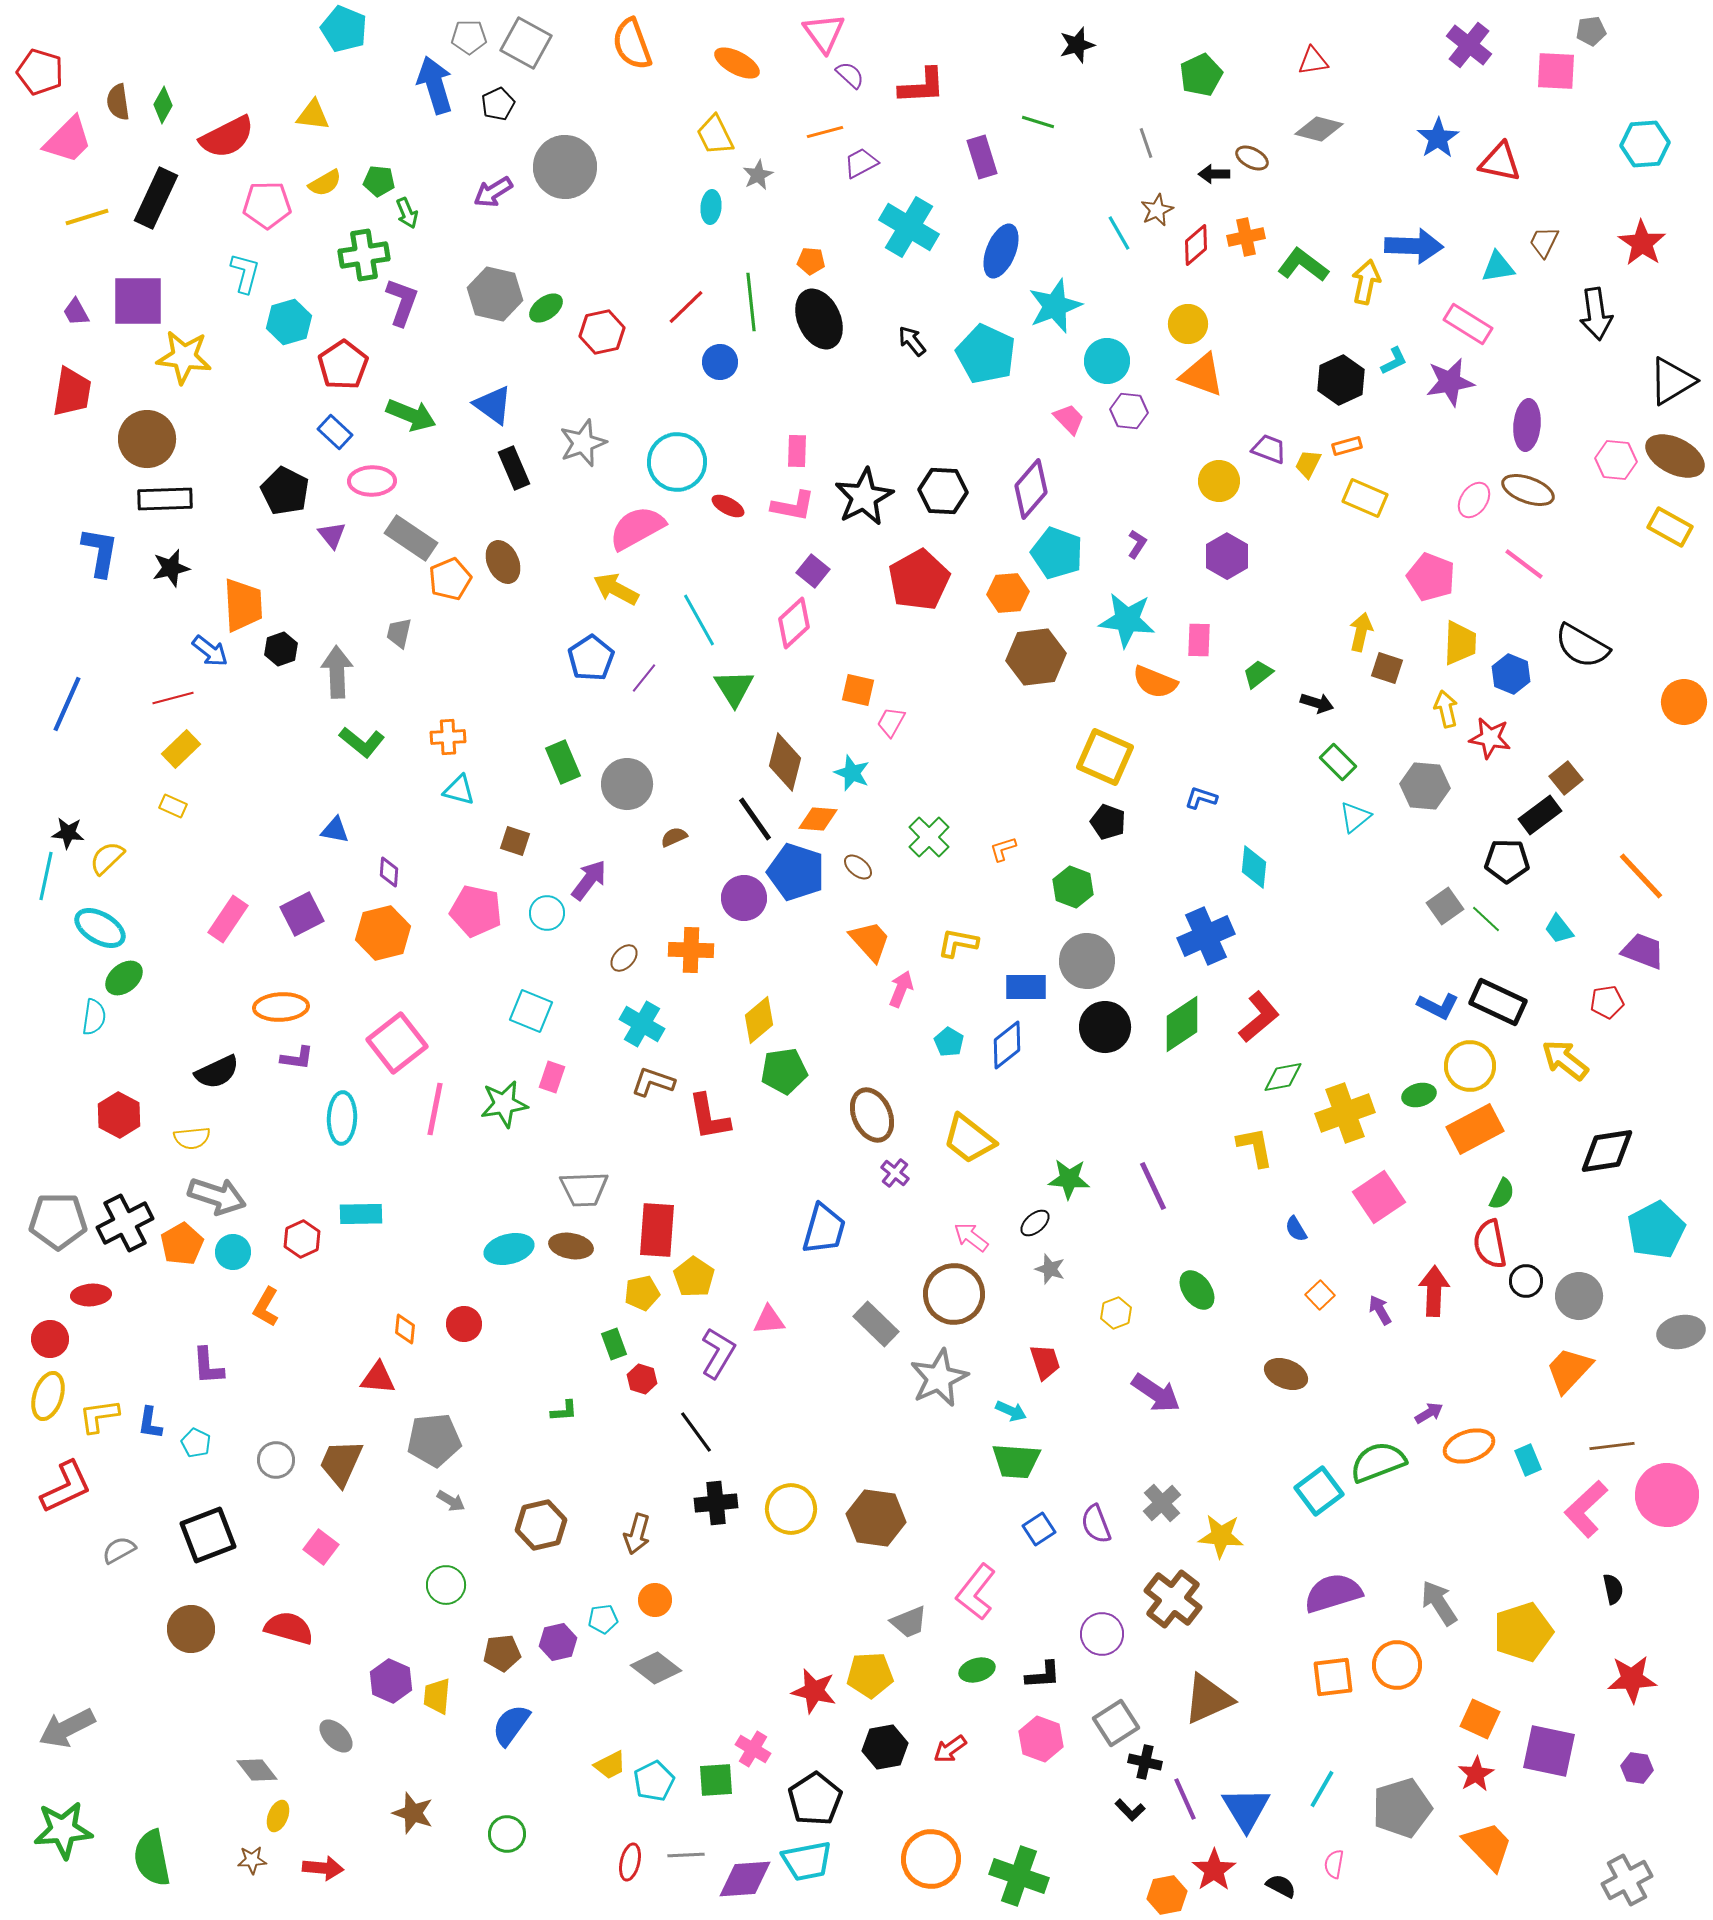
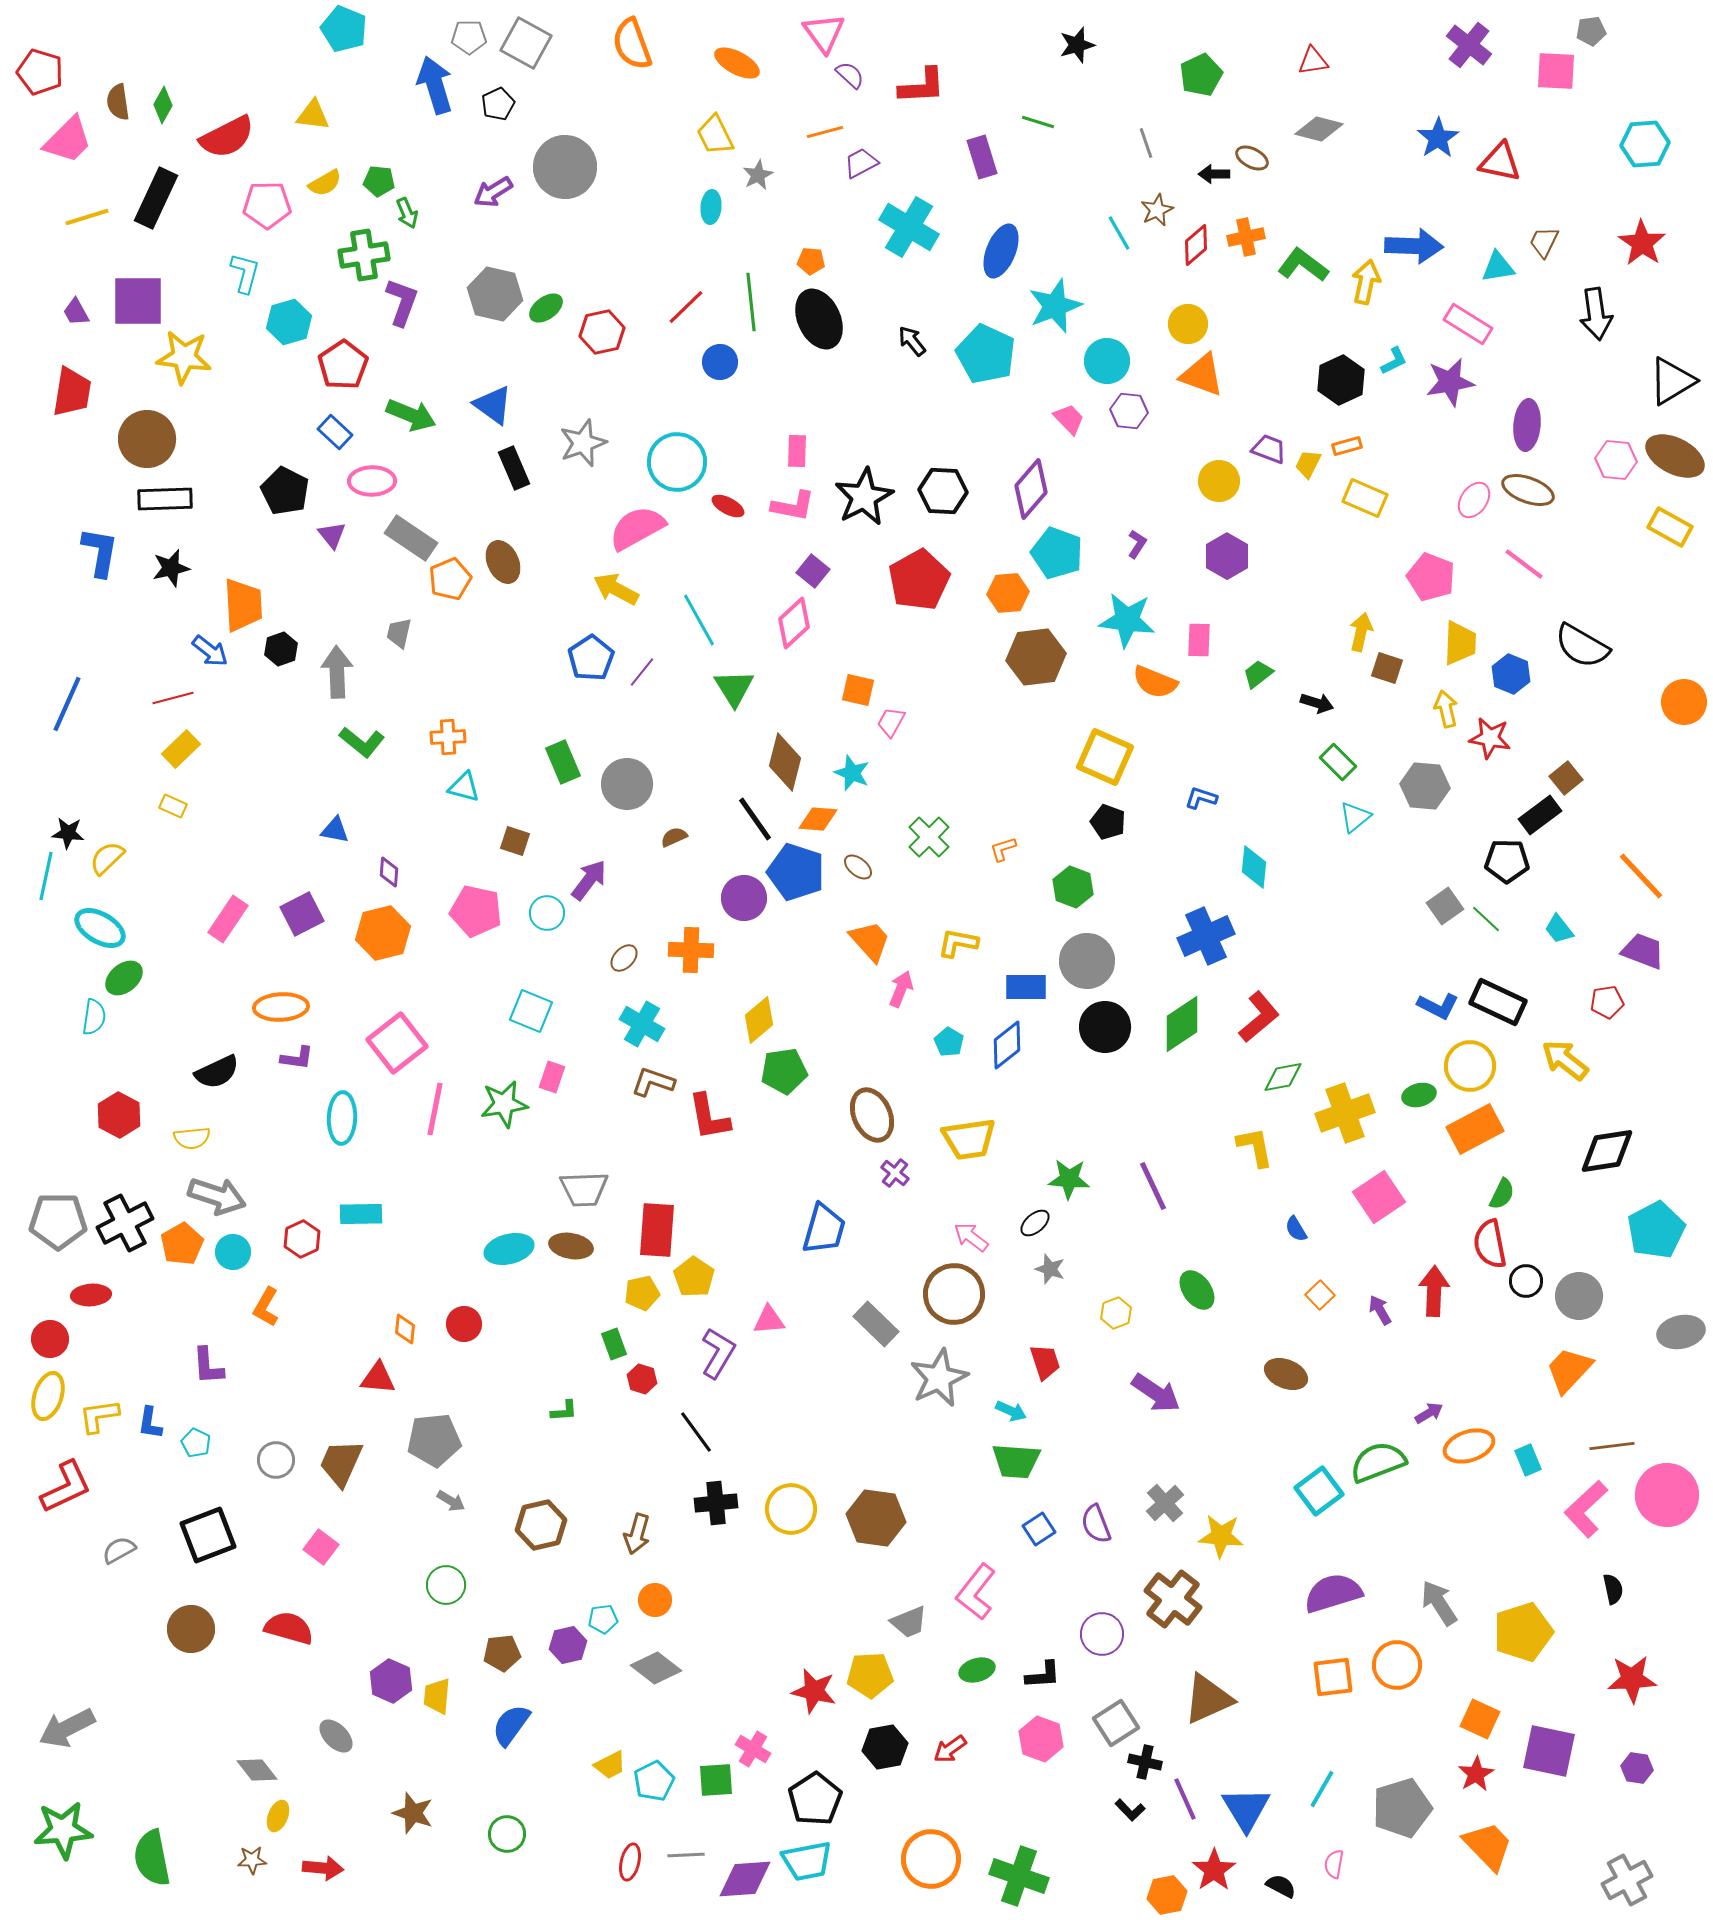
purple line at (644, 678): moved 2 px left, 6 px up
cyan triangle at (459, 790): moved 5 px right, 3 px up
yellow trapezoid at (969, 1139): rotated 46 degrees counterclockwise
gray cross at (1162, 1503): moved 3 px right
purple hexagon at (558, 1642): moved 10 px right, 3 px down
